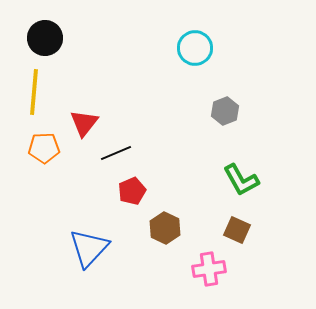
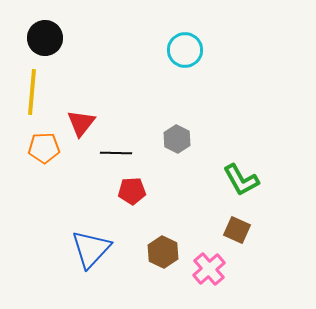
cyan circle: moved 10 px left, 2 px down
yellow line: moved 2 px left
gray hexagon: moved 48 px left, 28 px down; rotated 12 degrees counterclockwise
red triangle: moved 3 px left
black line: rotated 24 degrees clockwise
red pentagon: rotated 20 degrees clockwise
brown hexagon: moved 2 px left, 24 px down
blue triangle: moved 2 px right, 1 px down
pink cross: rotated 32 degrees counterclockwise
